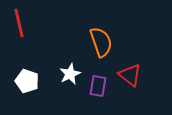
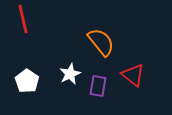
red line: moved 4 px right, 4 px up
orange semicircle: rotated 20 degrees counterclockwise
red triangle: moved 3 px right
white pentagon: rotated 15 degrees clockwise
